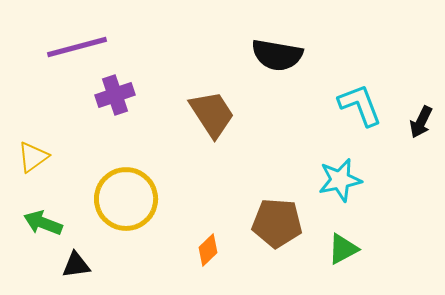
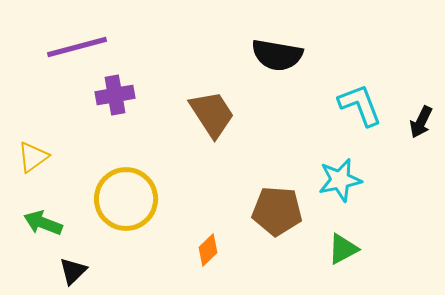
purple cross: rotated 9 degrees clockwise
brown pentagon: moved 12 px up
black triangle: moved 3 px left, 6 px down; rotated 36 degrees counterclockwise
